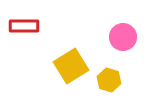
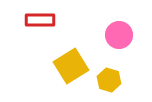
red rectangle: moved 16 px right, 6 px up
pink circle: moved 4 px left, 2 px up
